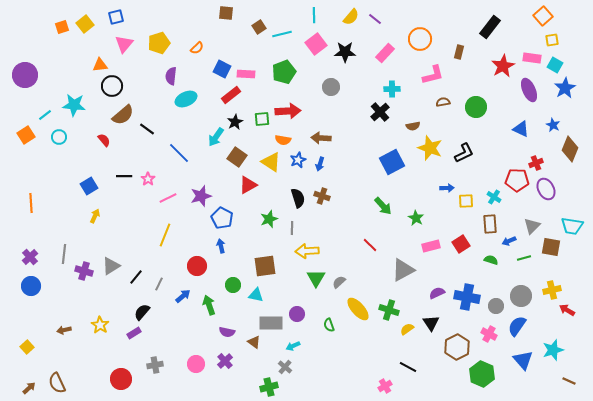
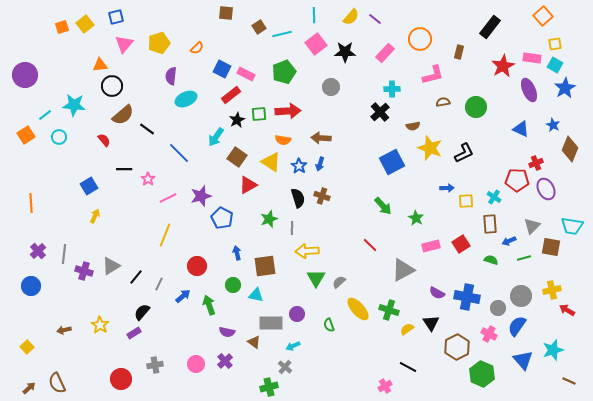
yellow square at (552, 40): moved 3 px right, 4 px down
pink rectangle at (246, 74): rotated 24 degrees clockwise
green square at (262, 119): moved 3 px left, 5 px up
black star at (235, 122): moved 2 px right, 2 px up
blue star at (298, 160): moved 1 px right, 6 px down; rotated 14 degrees counterclockwise
black line at (124, 176): moved 7 px up
blue arrow at (221, 246): moved 16 px right, 7 px down
purple cross at (30, 257): moved 8 px right, 6 px up
purple semicircle at (437, 293): rotated 126 degrees counterclockwise
gray circle at (496, 306): moved 2 px right, 2 px down
